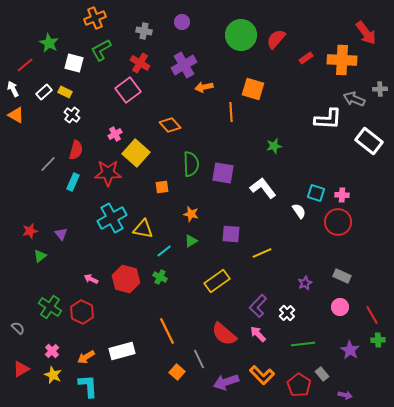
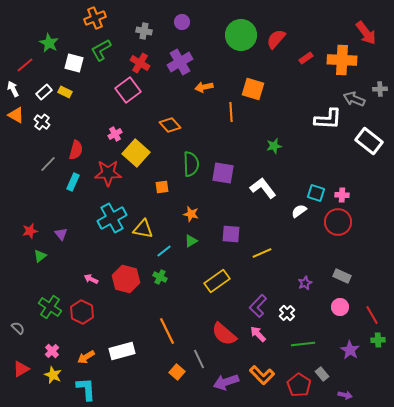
purple cross at (184, 65): moved 4 px left, 3 px up
white cross at (72, 115): moved 30 px left, 7 px down
white semicircle at (299, 211): rotated 91 degrees counterclockwise
cyan L-shape at (88, 386): moved 2 px left, 3 px down
